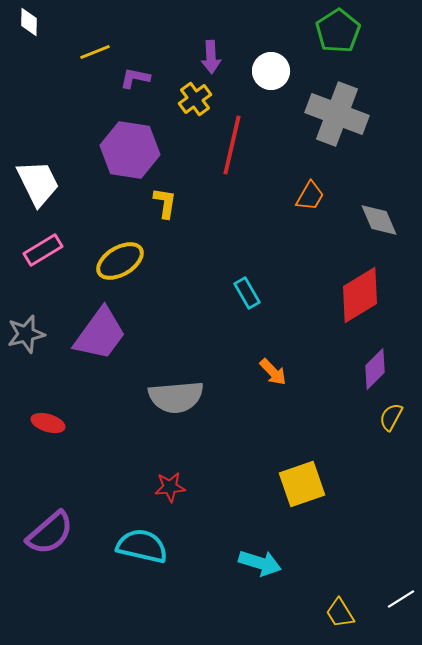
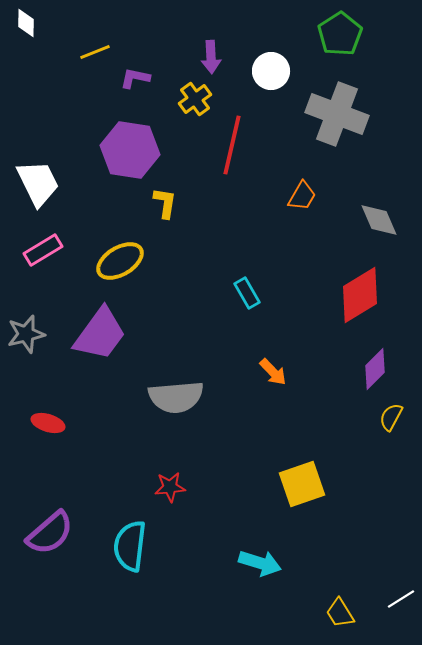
white diamond: moved 3 px left, 1 px down
green pentagon: moved 2 px right, 3 px down
orange trapezoid: moved 8 px left
cyan semicircle: moved 12 px left; rotated 96 degrees counterclockwise
